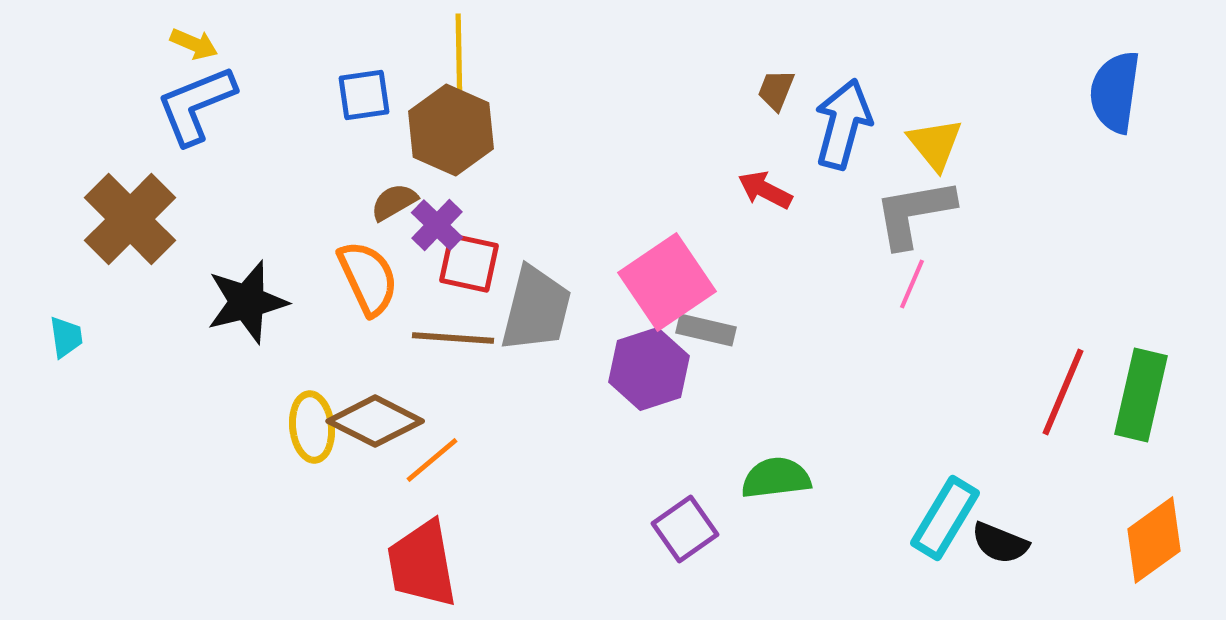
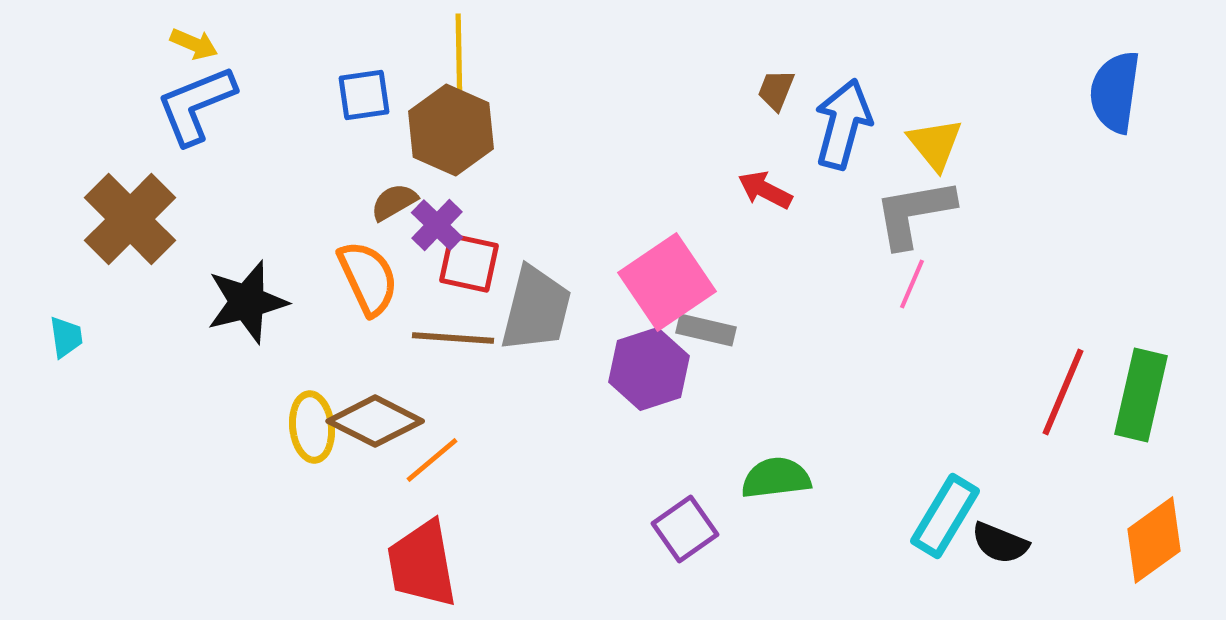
cyan rectangle: moved 2 px up
